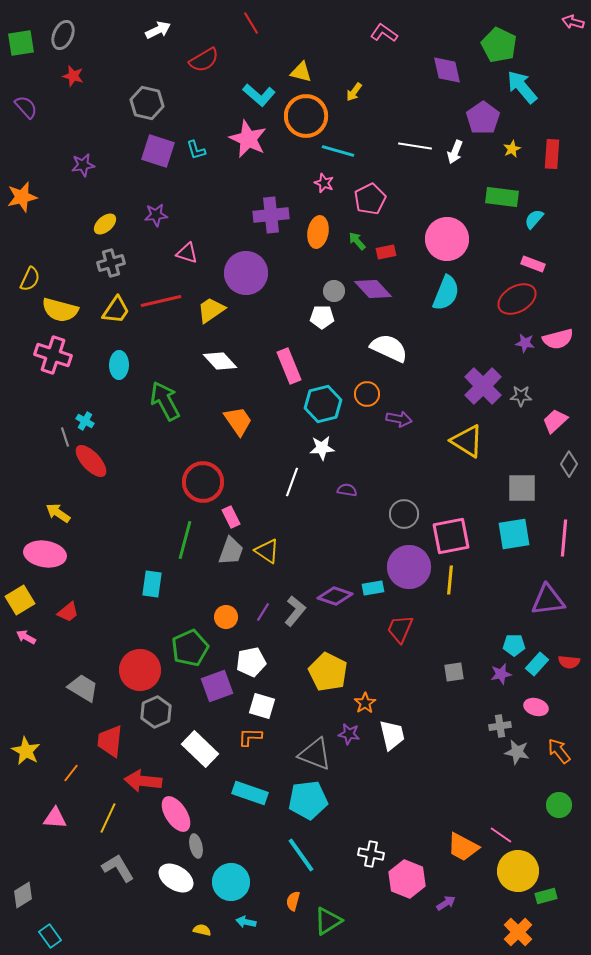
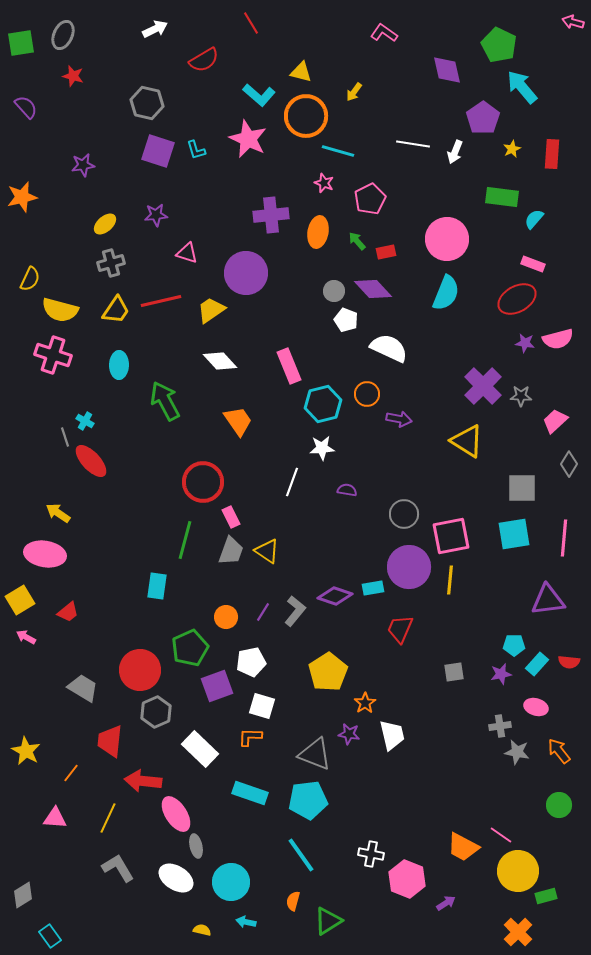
white arrow at (158, 30): moved 3 px left, 1 px up
white line at (415, 146): moved 2 px left, 2 px up
white pentagon at (322, 317): moved 24 px right, 3 px down; rotated 20 degrees clockwise
cyan rectangle at (152, 584): moved 5 px right, 2 px down
yellow pentagon at (328, 672): rotated 12 degrees clockwise
